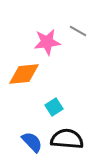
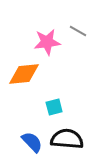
cyan square: rotated 18 degrees clockwise
